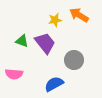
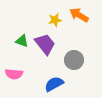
purple trapezoid: moved 1 px down
